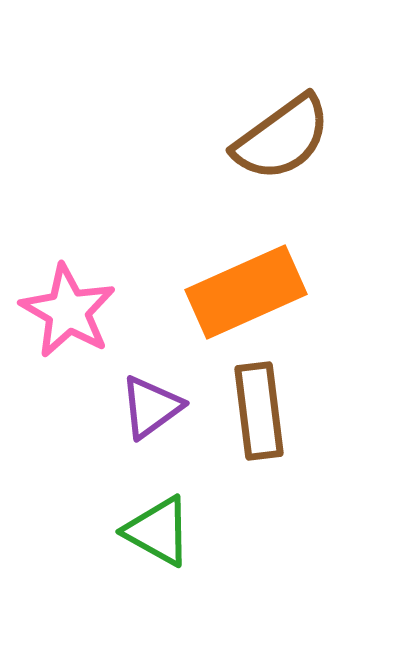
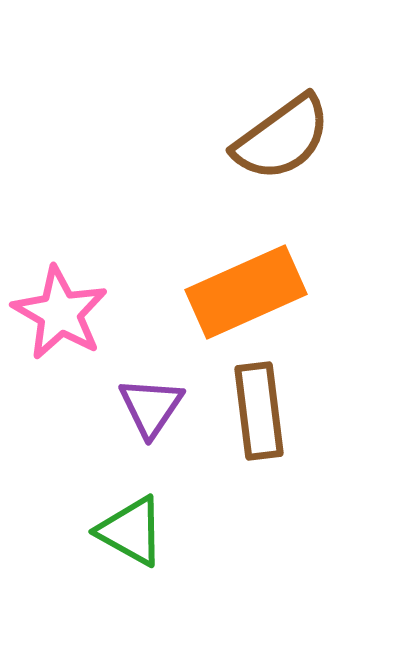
pink star: moved 8 px left, 2 px down
purple triangle: rotated 20 degrees counterclockwise
green triangle: moved 27 px left
